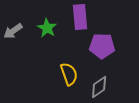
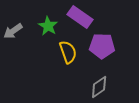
purple rectangle: rotated 50 degrees counterclockwise
green star: moved 1 px right, 2 px up
yellow semicircle: moved 1 px left, 22 px up
